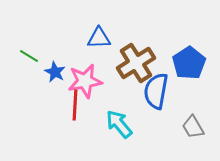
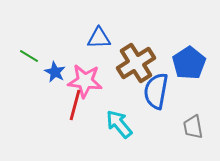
pink star: rotated 16 degrees clockwise
red line: rotated 12 degrees clockwise
gray trapezoid: rotated 20 degrees clockwise
